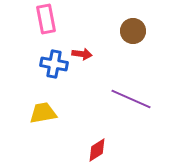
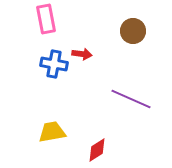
yellow trapezoid: moved 9 px right, 19 px down
